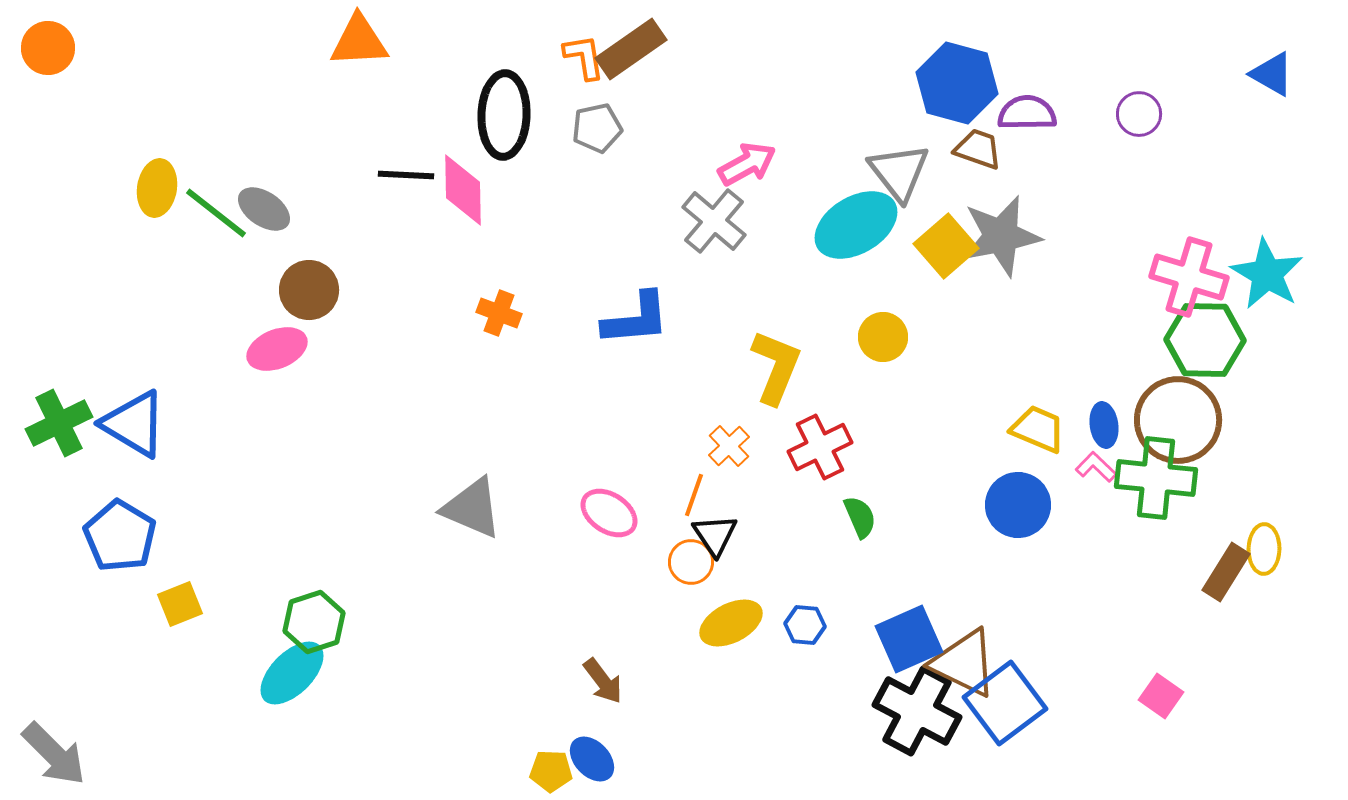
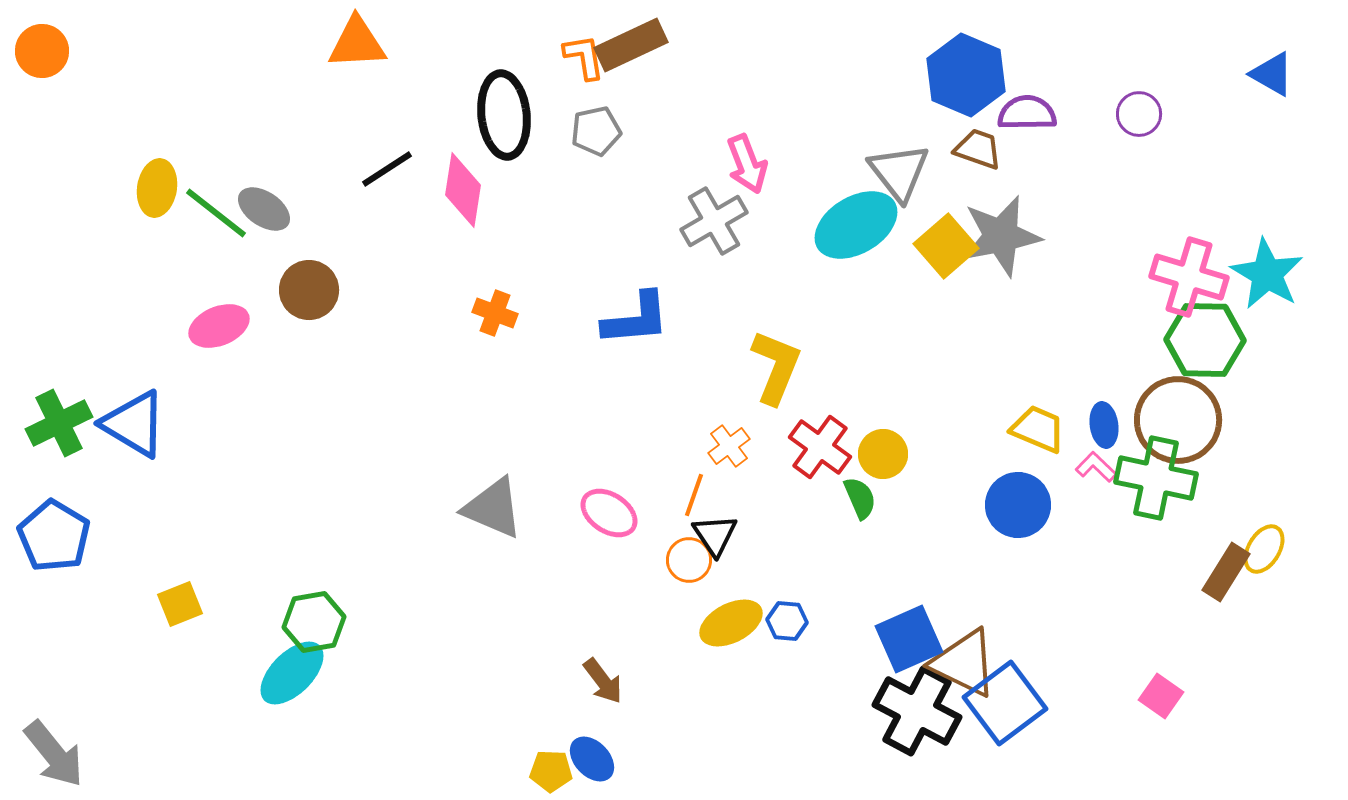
orange triangle at (359, 41): moved 2 px left, 2 px down
orange circle at (48, 48): moved 6 px left, 3 px down
brown rectangle at (631, 49): moved 4 px up; rotated 10 degrees clockwise
blue hexagon at (957, 83): moved 9 px right, 8 px up; rotated 8 degrees clockwise
black ellipse at (504, 115): rotated 8 degrees counterclockwise
gray pentagon at (597, 128): moved 1 px left, 3 px down
pink arrow at (747, 164): rotated 98 degrees clockwise
black line at (406, 175): moved 19 px left, 6 px up; rotated 36 degrees counterclockwise
pink diamond at (463, 190): rotated 10 degrees clockwise
gray cross at (714, 221): rotated 20 degrees clockwise
orange cross at (499, 313): moved 4 px left
yellow circle at (883, 337): moved 117 px down
pink ellipse at (277, 349): moved 58 px left, 23 px up
orange cross at (729, 446): rotated 6 degrees clockwise
red cross at (820, 447): rotated 28 degrees counterclockwise
green cross at (1156, 478): rotated 6 degrees clockwise
gray triangle at (472, 508): moved 21 px right
green semicircle at (860, 517): moved 19 px up
blue pentagon at (120, 536): moved 66 px left
yellow ellipse at (1264, 549): rotated 30 degrees clockwise
orange circle at (691, 562): moved 2 px left, 2 px up
green hexagon at (314, 622): rotated 8 degrees clockwise
blue hexagon at (805, 625): moved 18 px left, 4 px up
gray arrow at (54, 754): rotated 6 degrees clockwise
